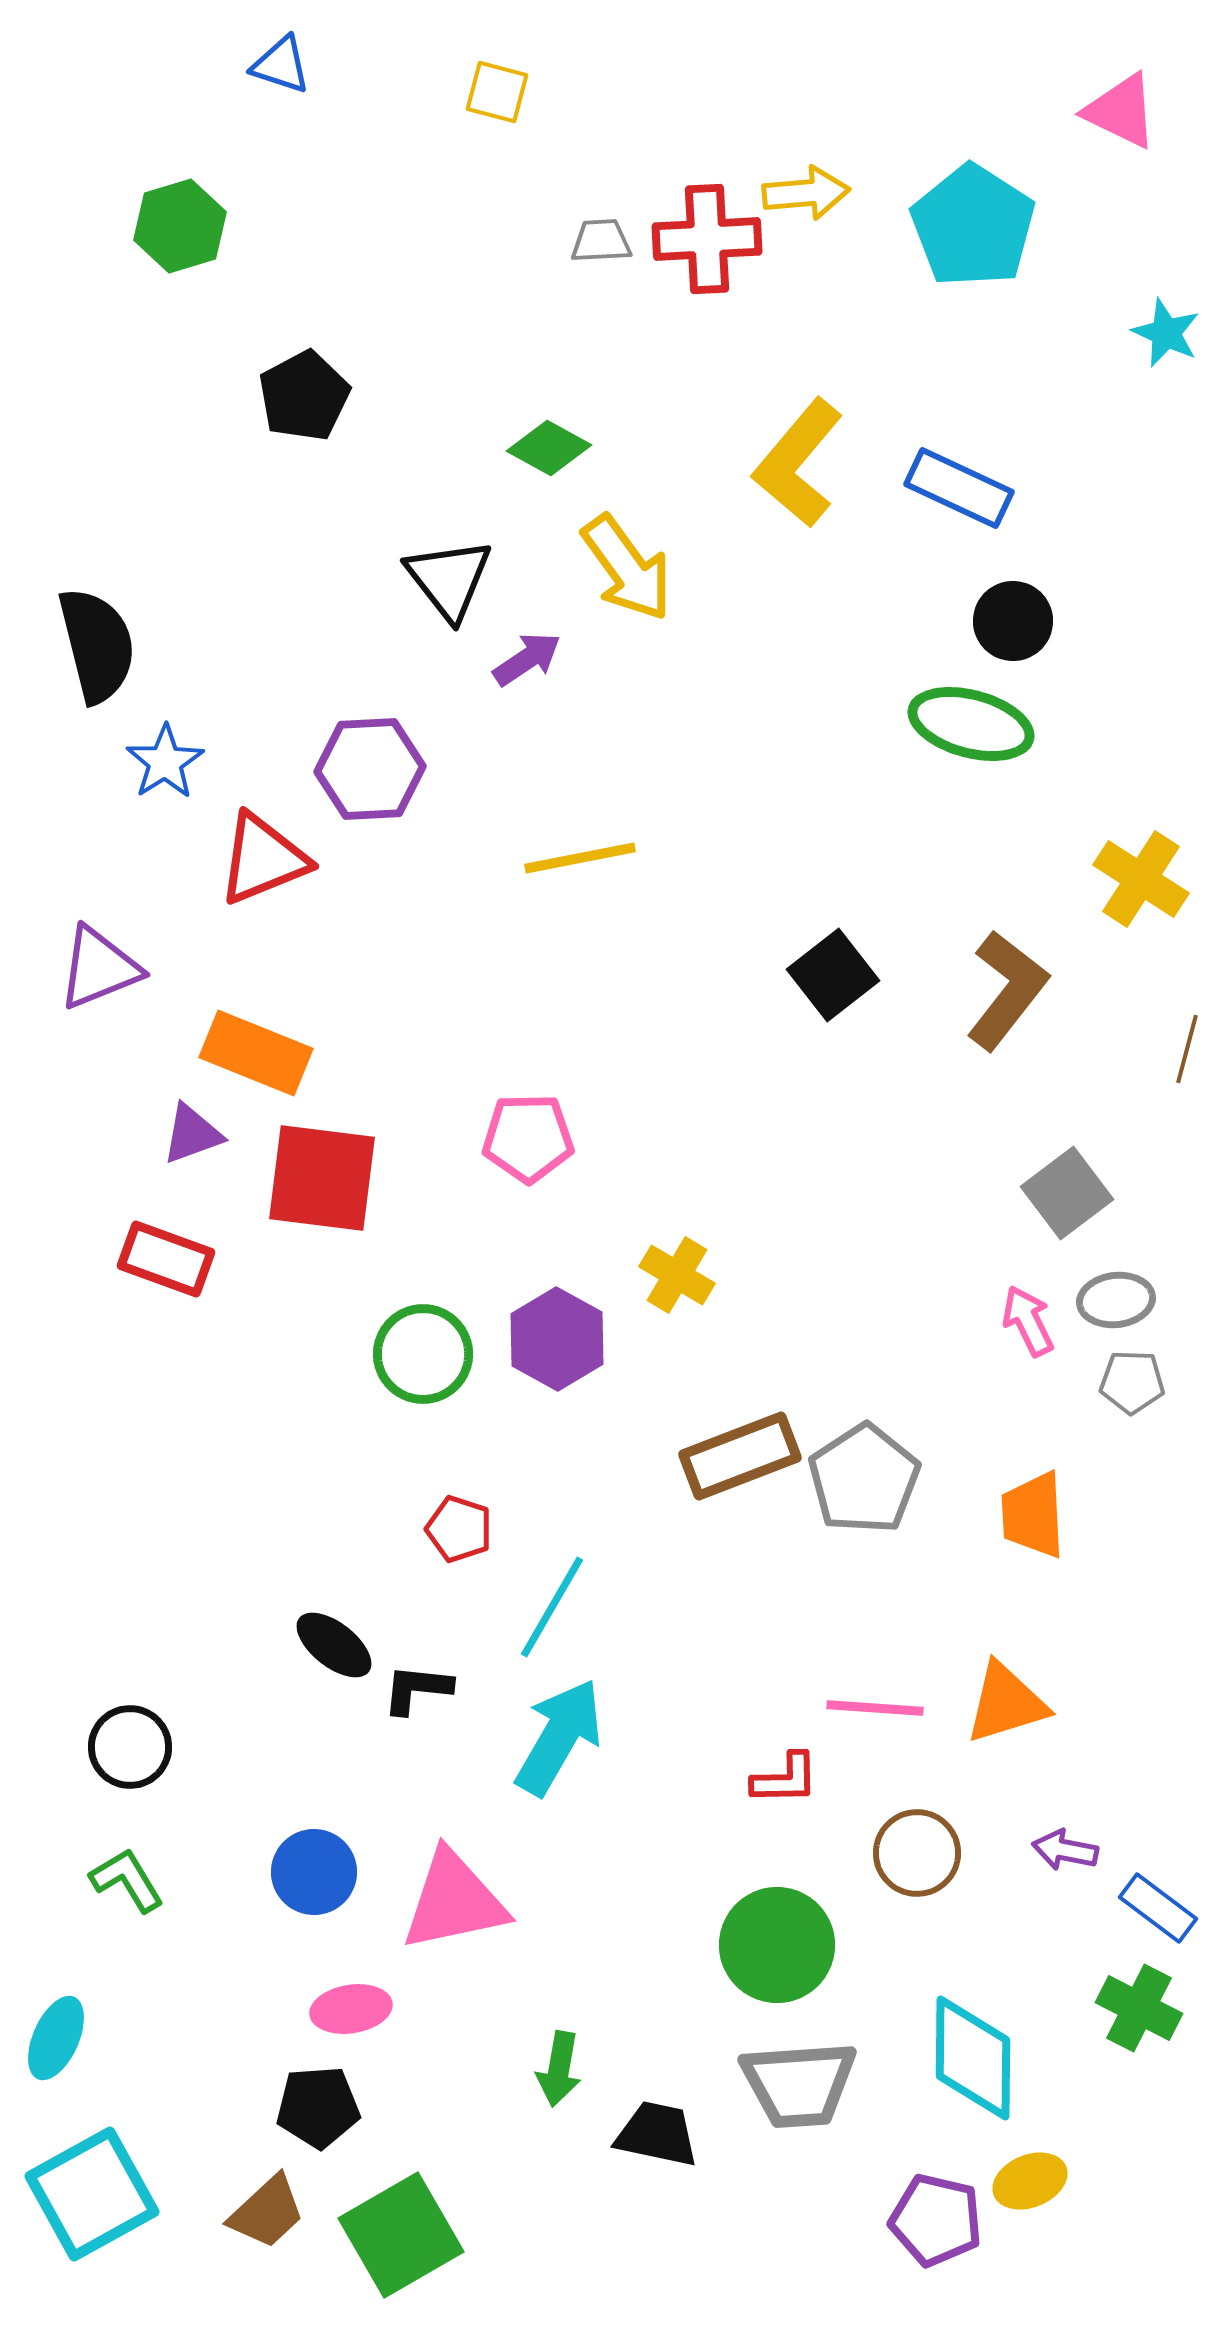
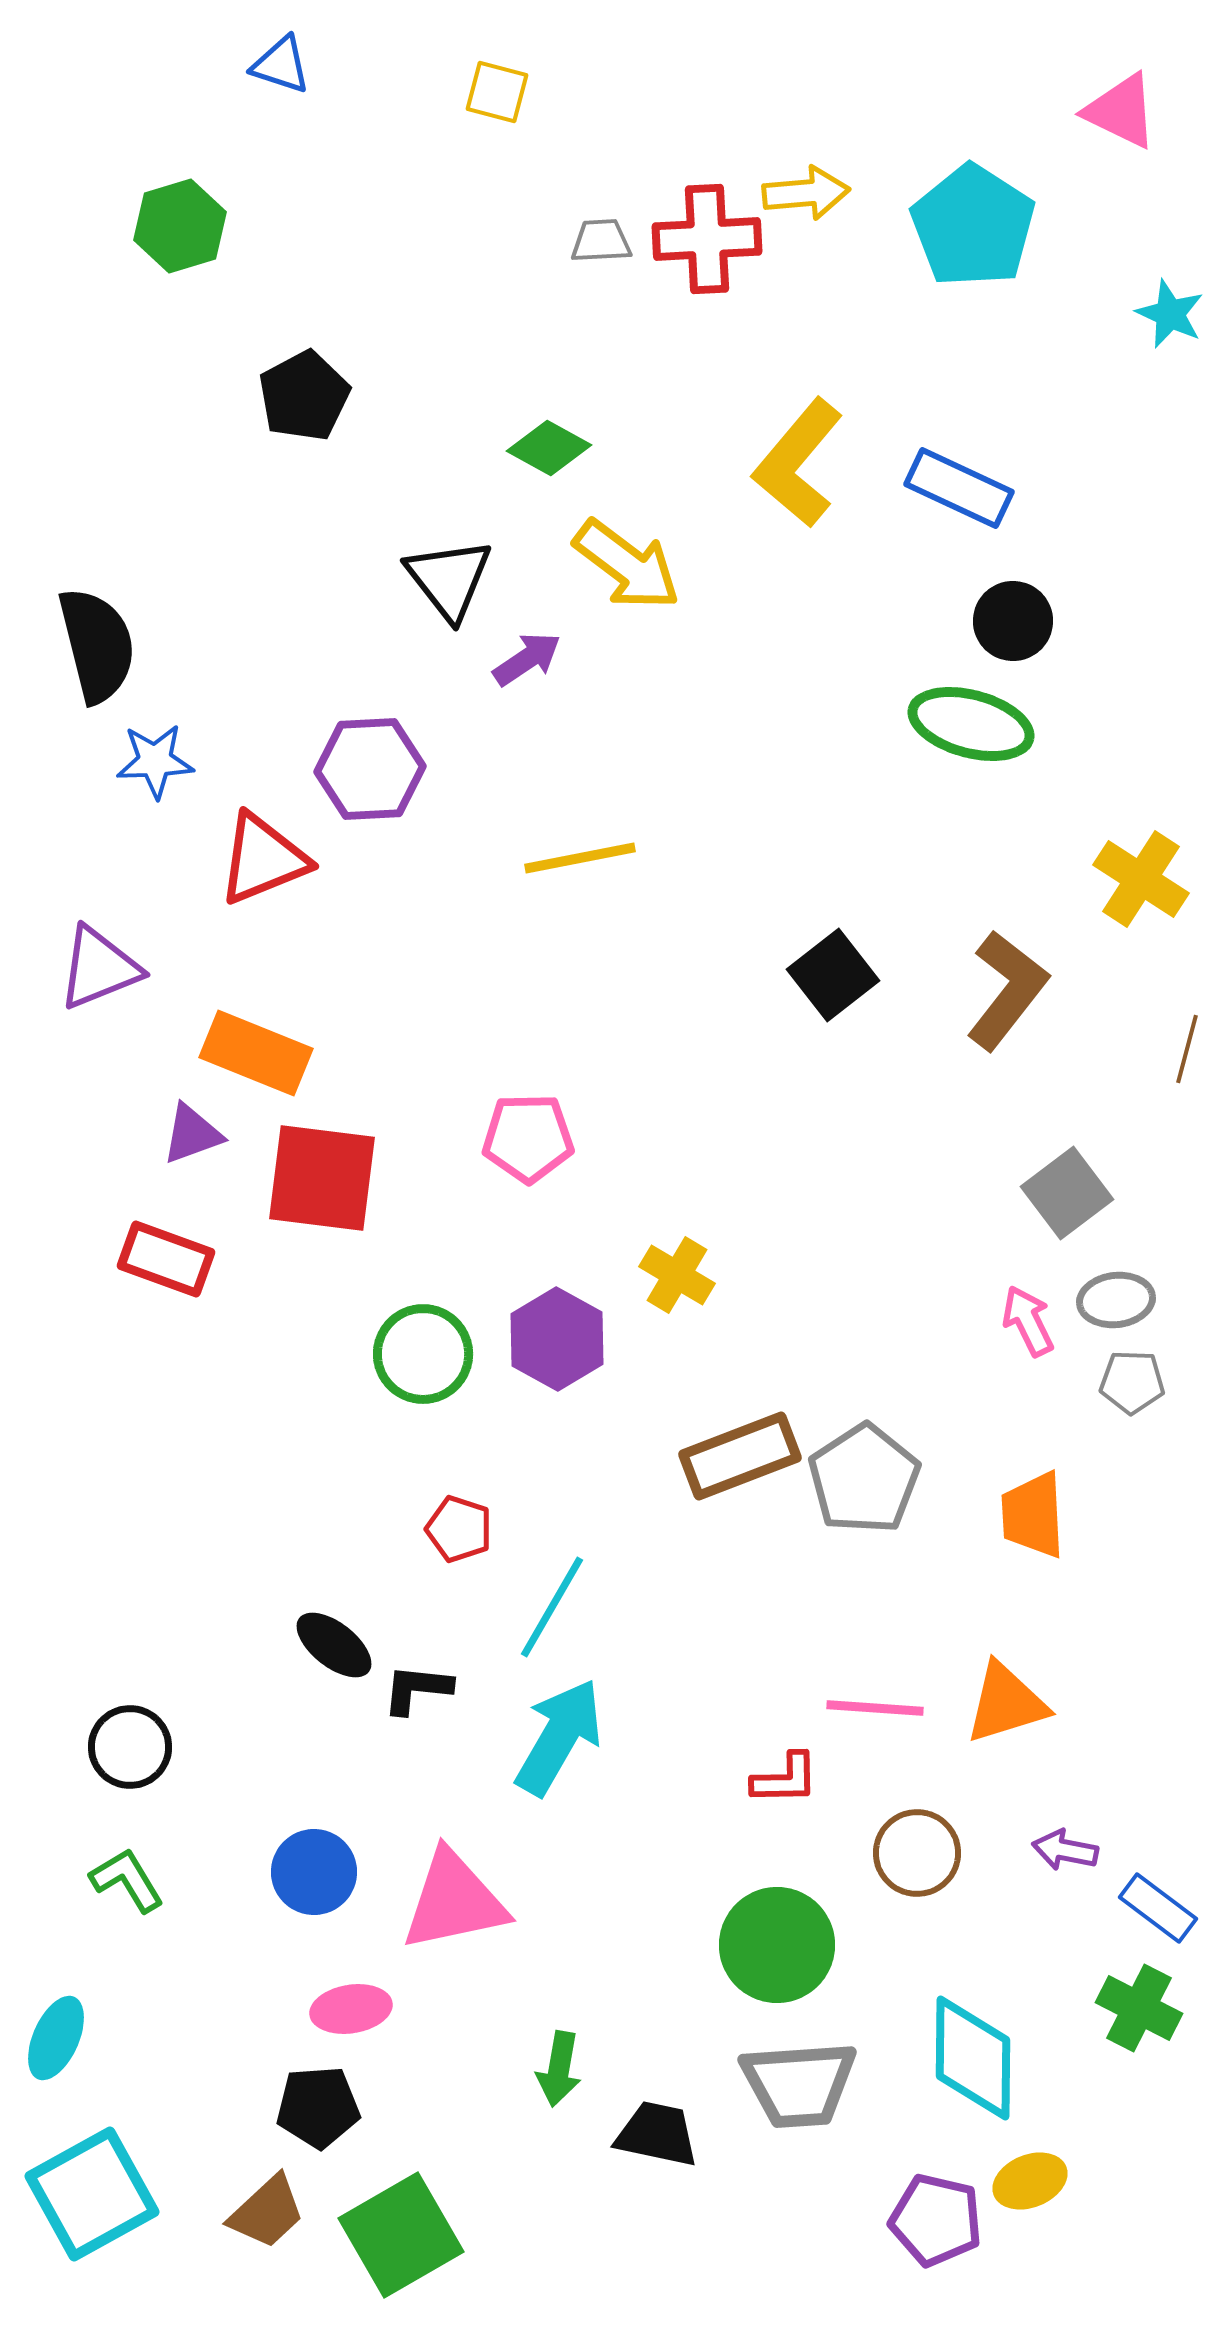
cyan star at (1166, 333): moved 4 px right, 19 px up
yellow arrow at (627, 568): moved 3 px up; rotated 17 degrees counterclockwise
blue star at (165, 762): moved 10 px left, 1 px up; rotated 30 degrees clockwise
